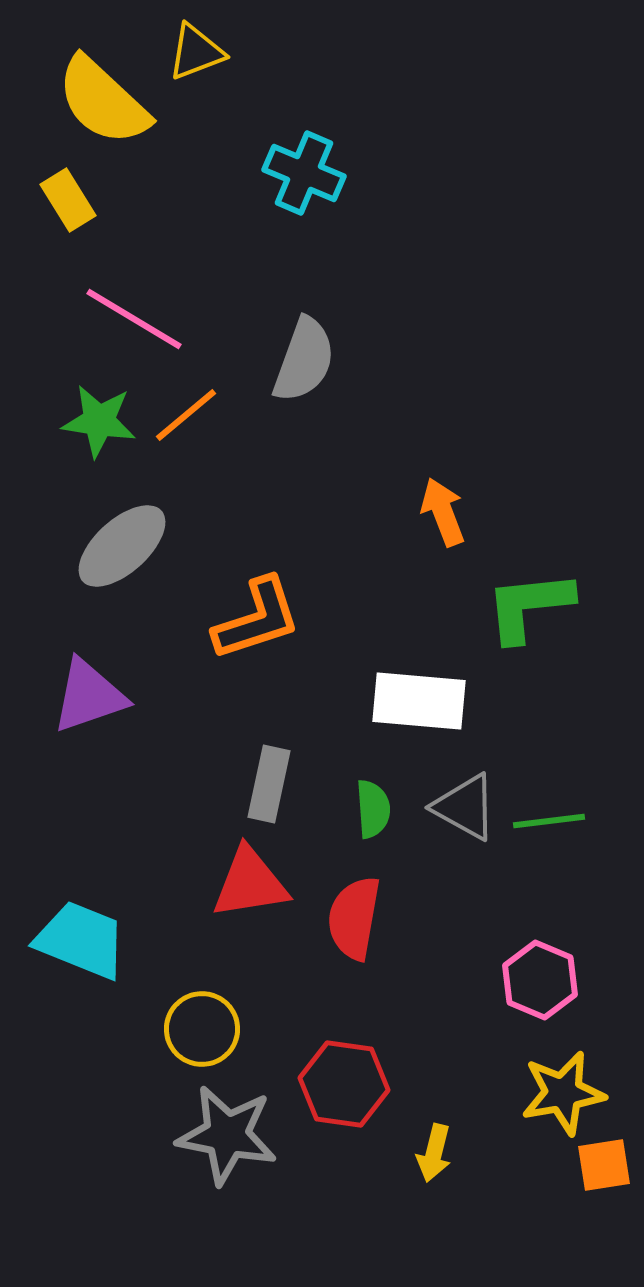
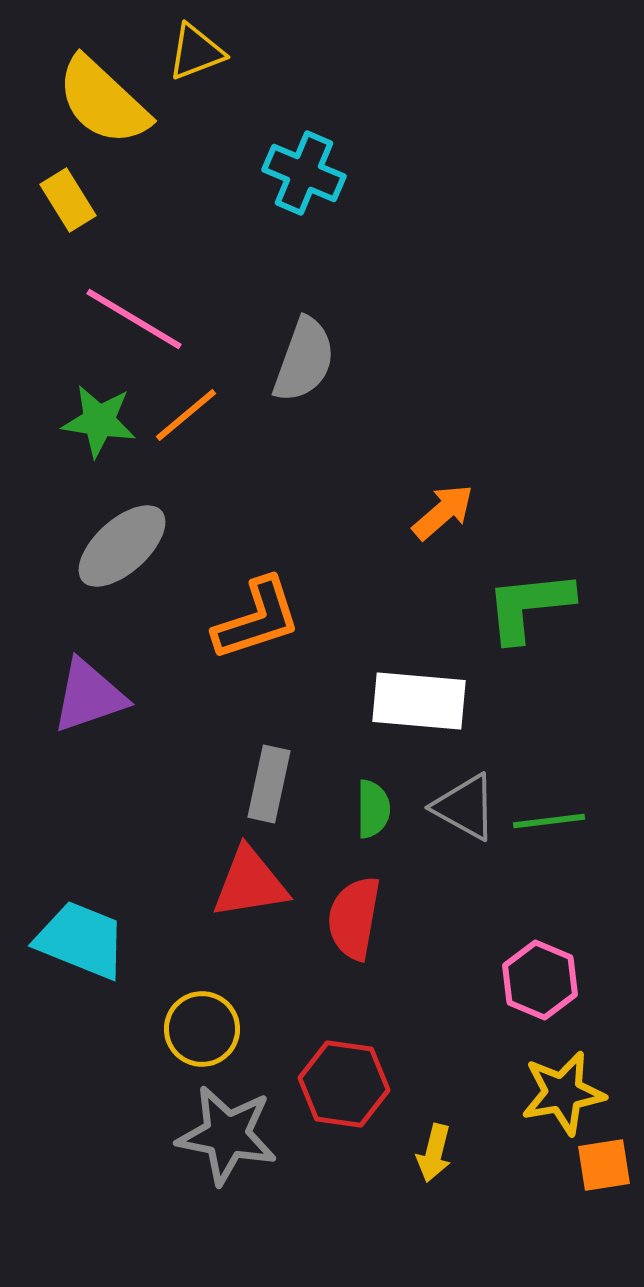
orange arrow: rotated 70 degrees clockwise
green semicircle: rotated 4 degrees clockwise
